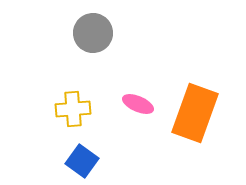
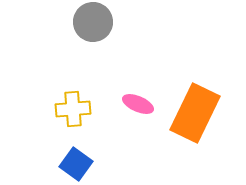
gray circle: moved 11 px up
orange rectangle: rotated 6 degrees clockwise
blue square: moved 6 px left, 3 px down
